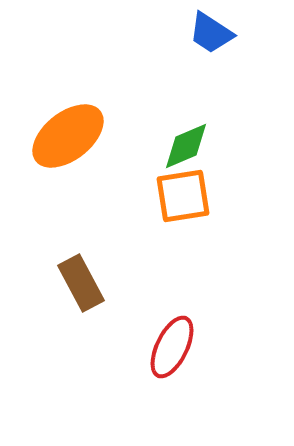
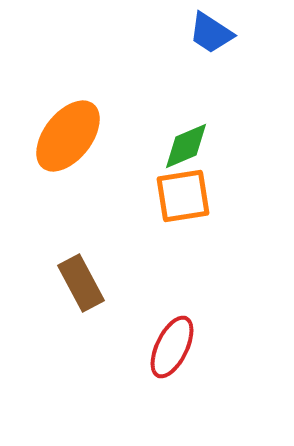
orange ellipse: rotated 14 degrees counterclockwise
